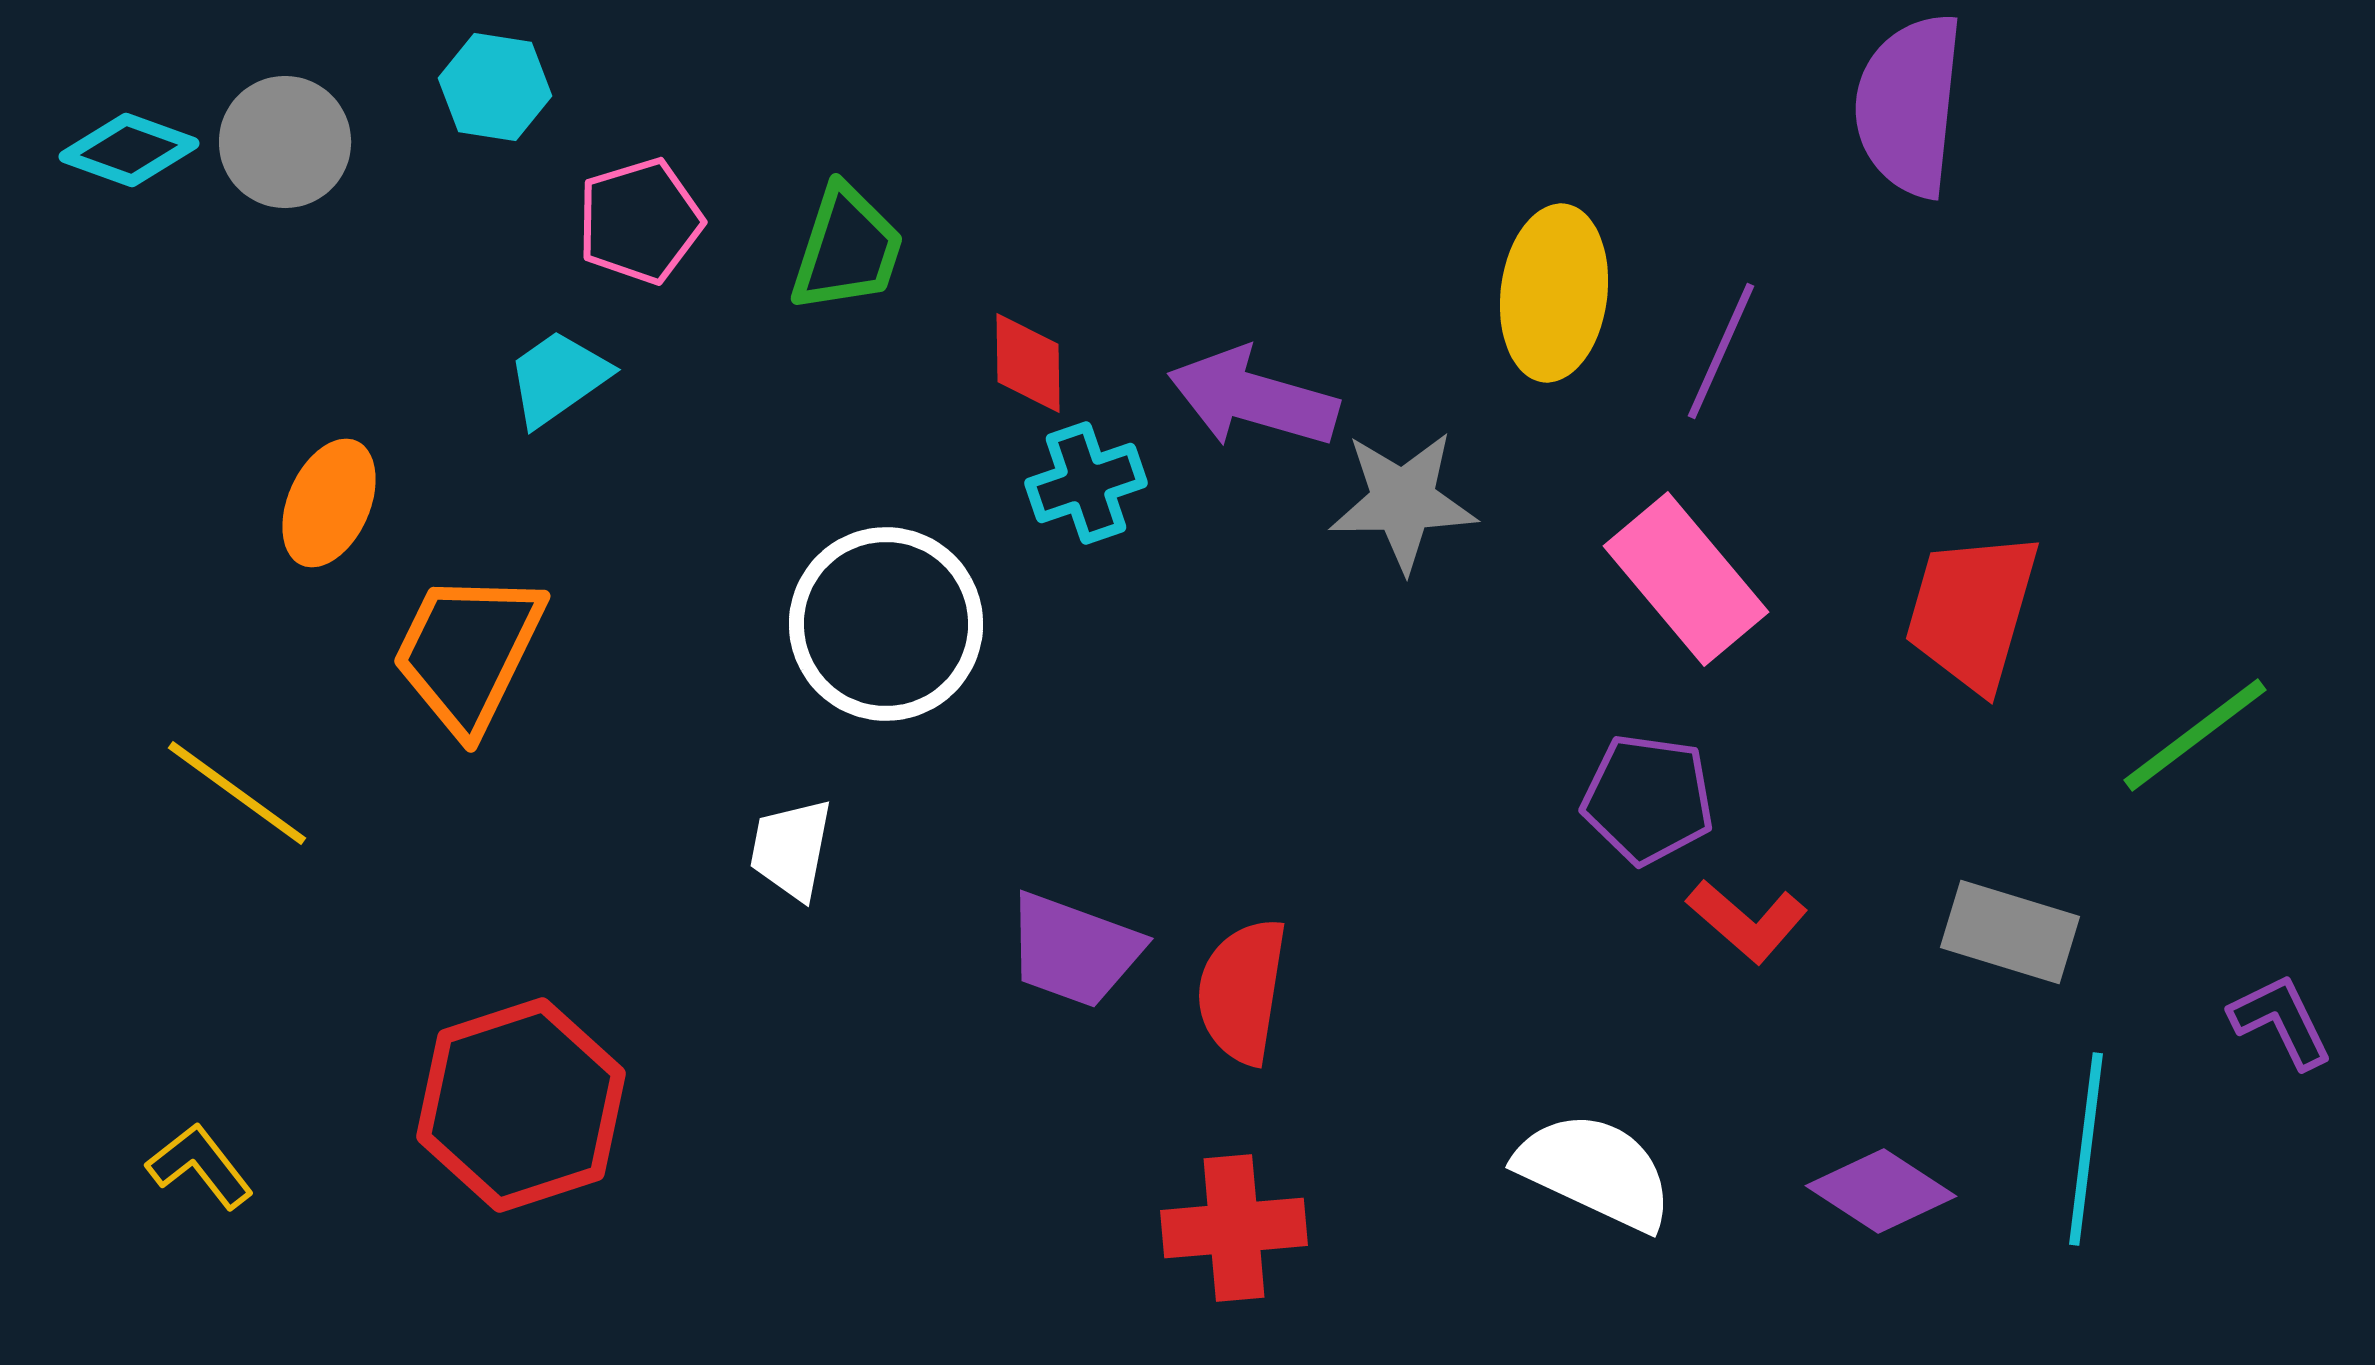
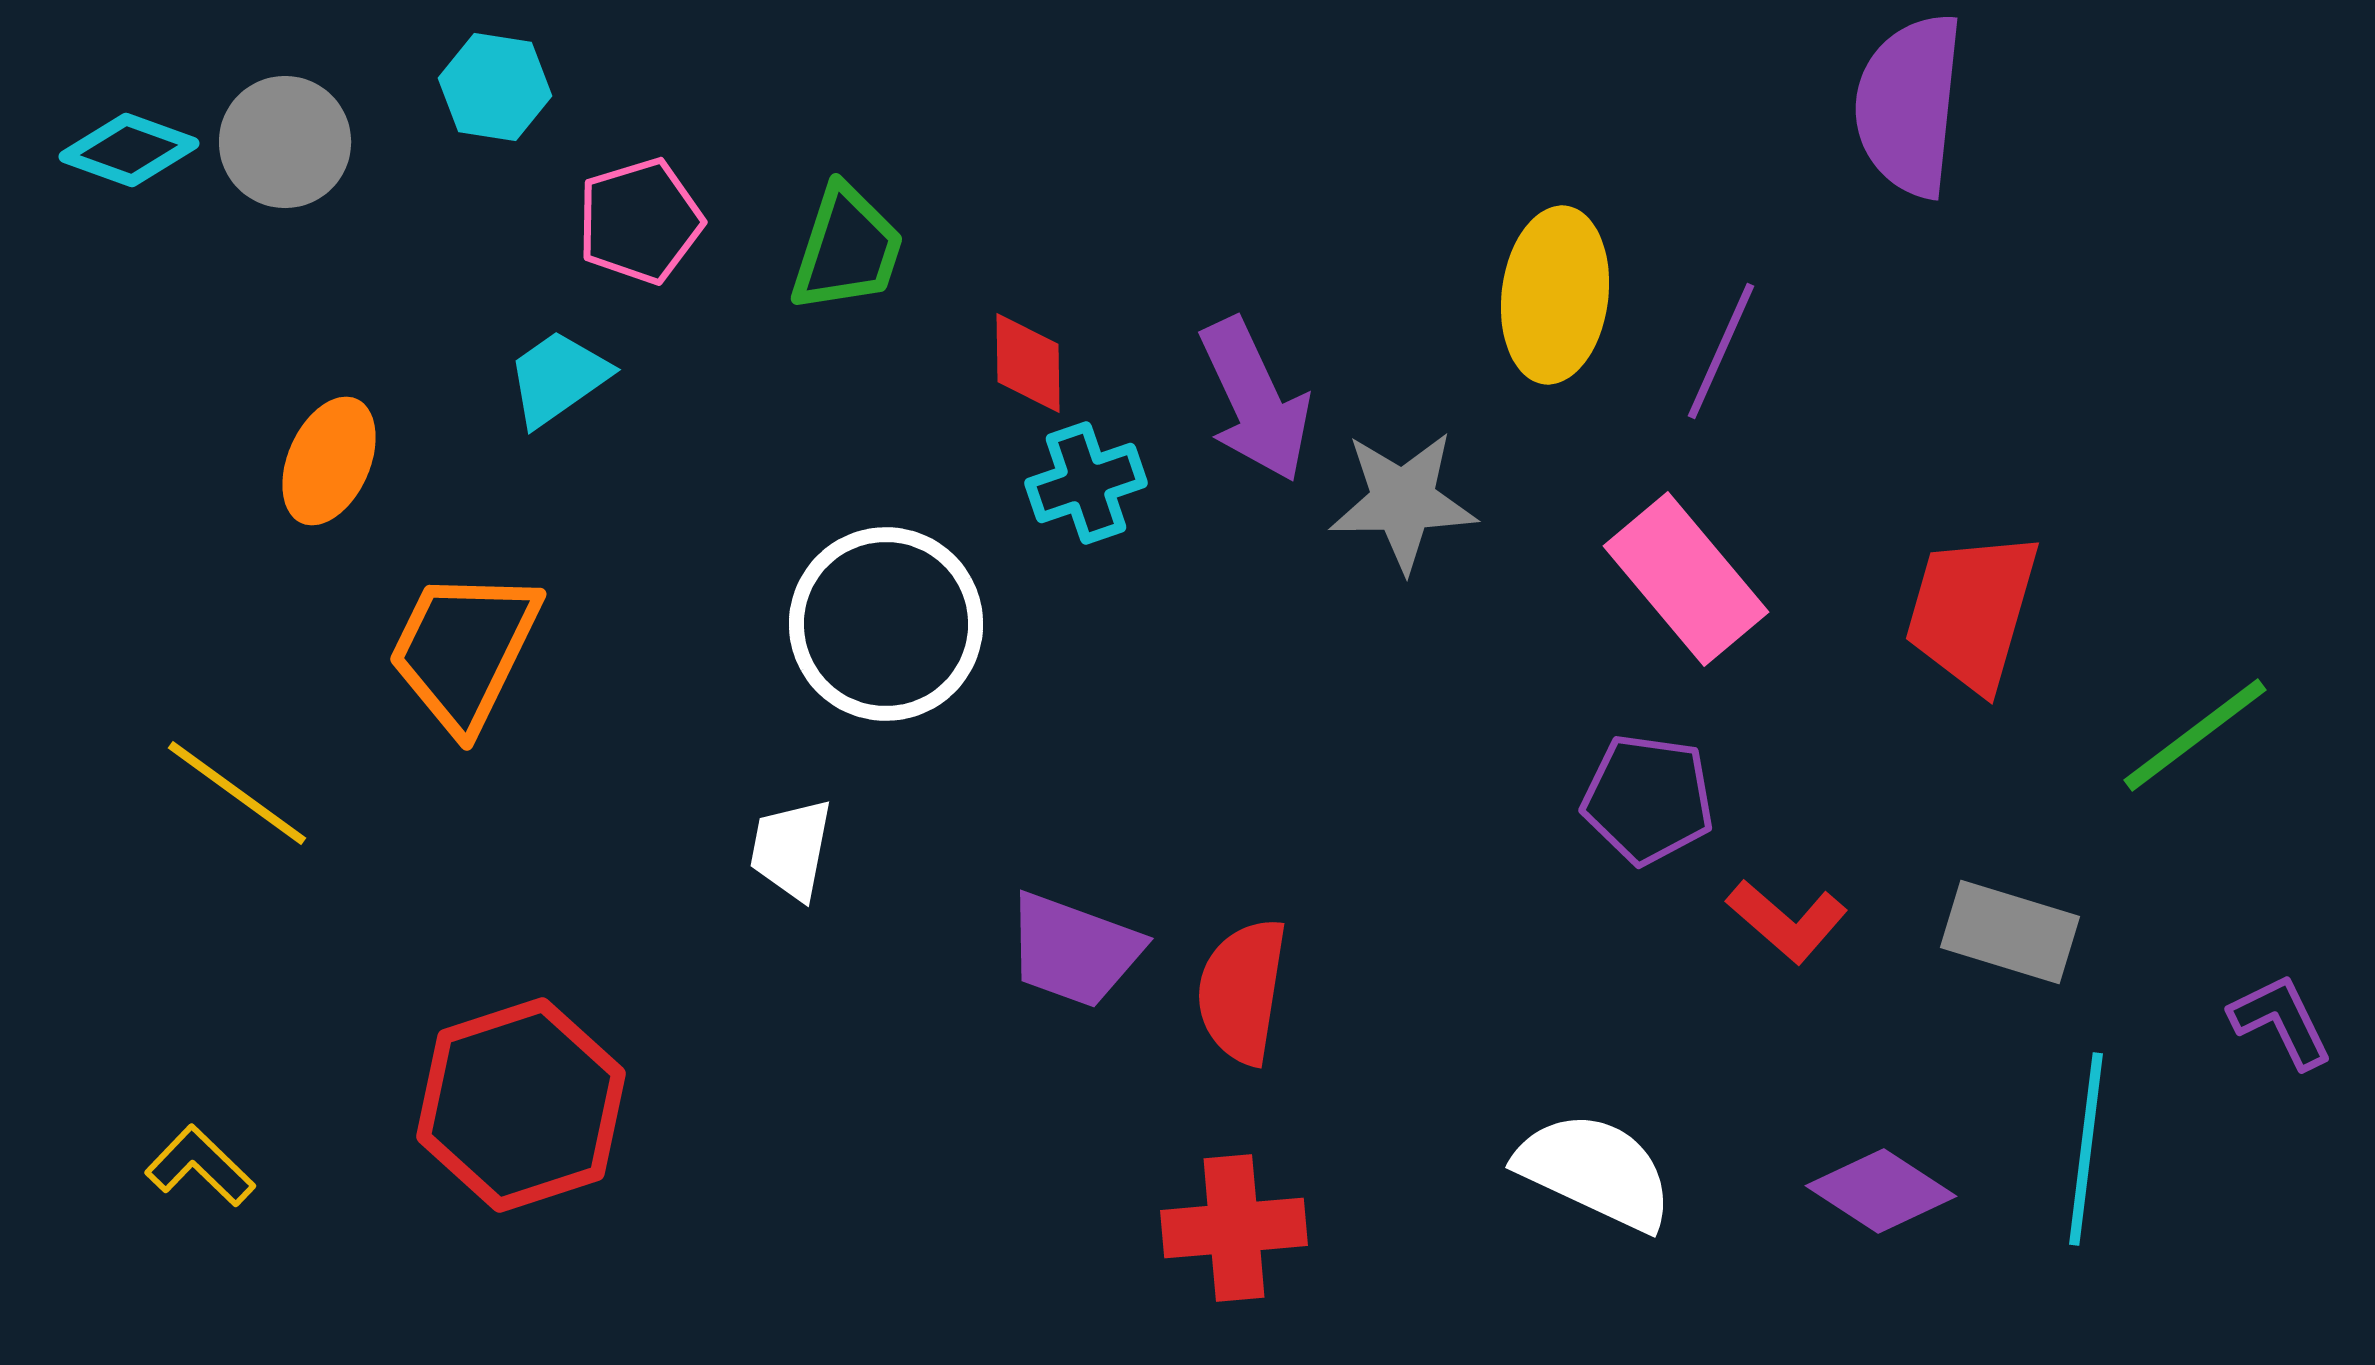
yellow ellipse: moved 1 px right, 2 px down
purple arrow: moved 2 px right, 2 px down; rotated 131 degrees counterclockwise
orange ellipse: moved 42 px up
orange trapezoid: moved 4 px left, 2 px up
red L-shape: moved 40 px right
yellow L-shape: rotated 8 degrees counterclockwise
